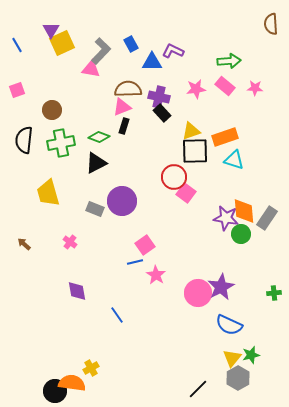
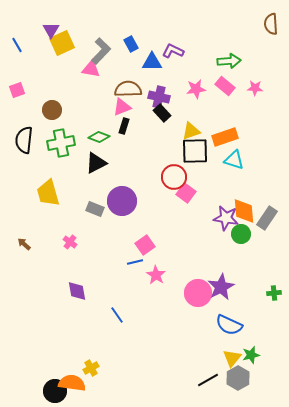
black line at (198, 389): moved 10 px right, 9 px up; rotated 15 degrees clockwise
